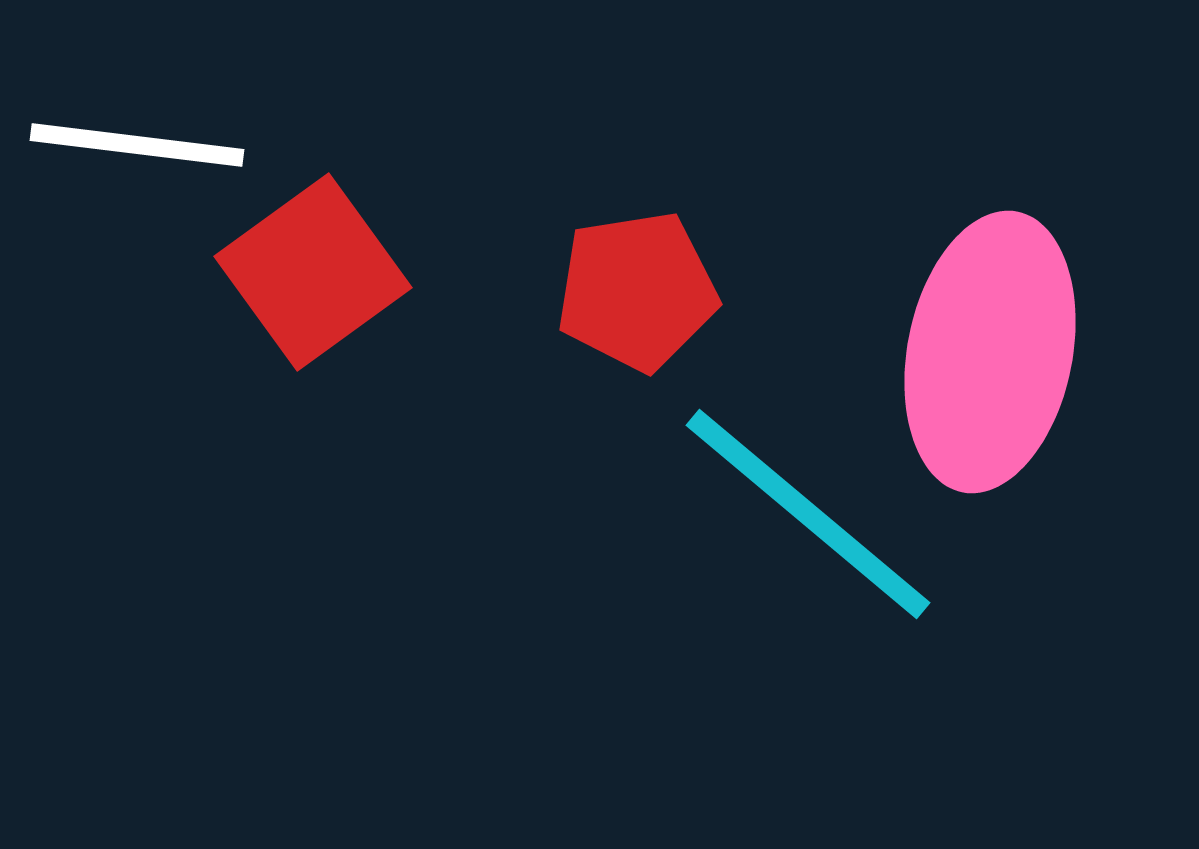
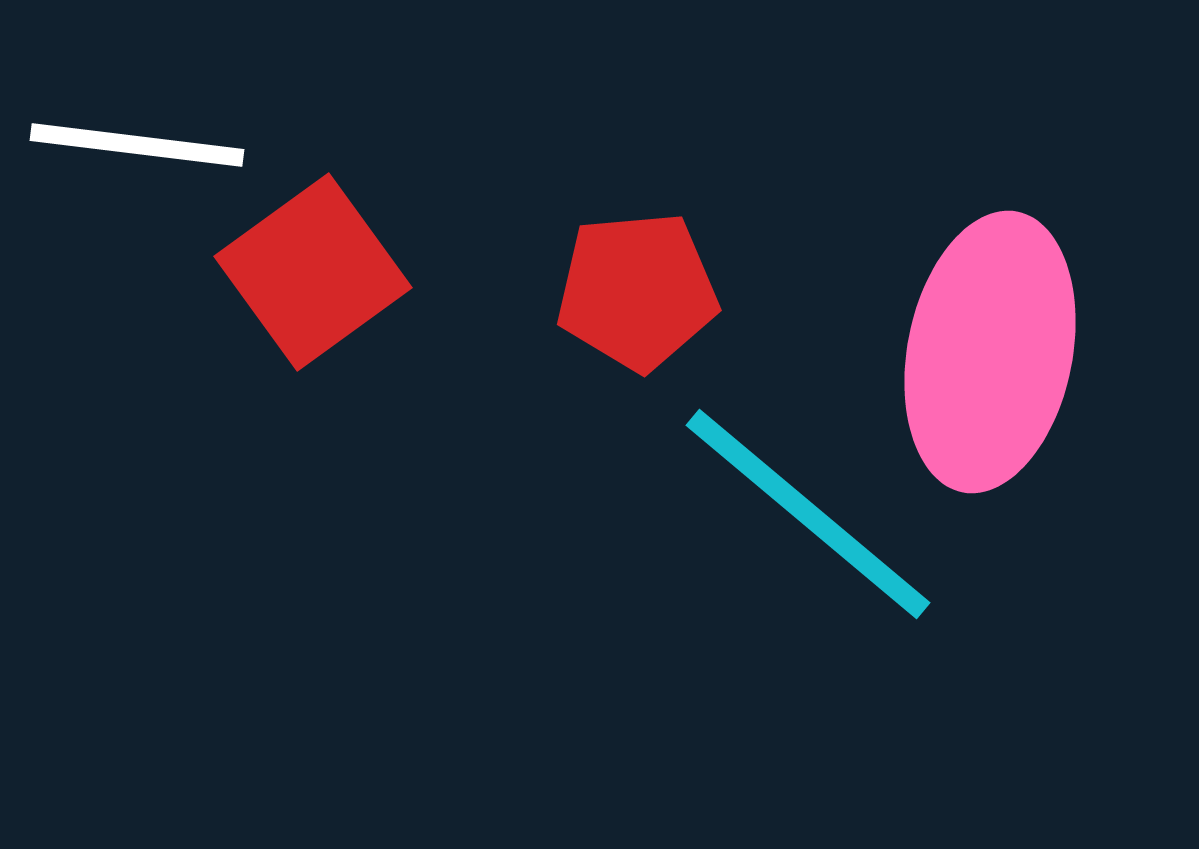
red pentagon: rotated 4 degrees clockwise
